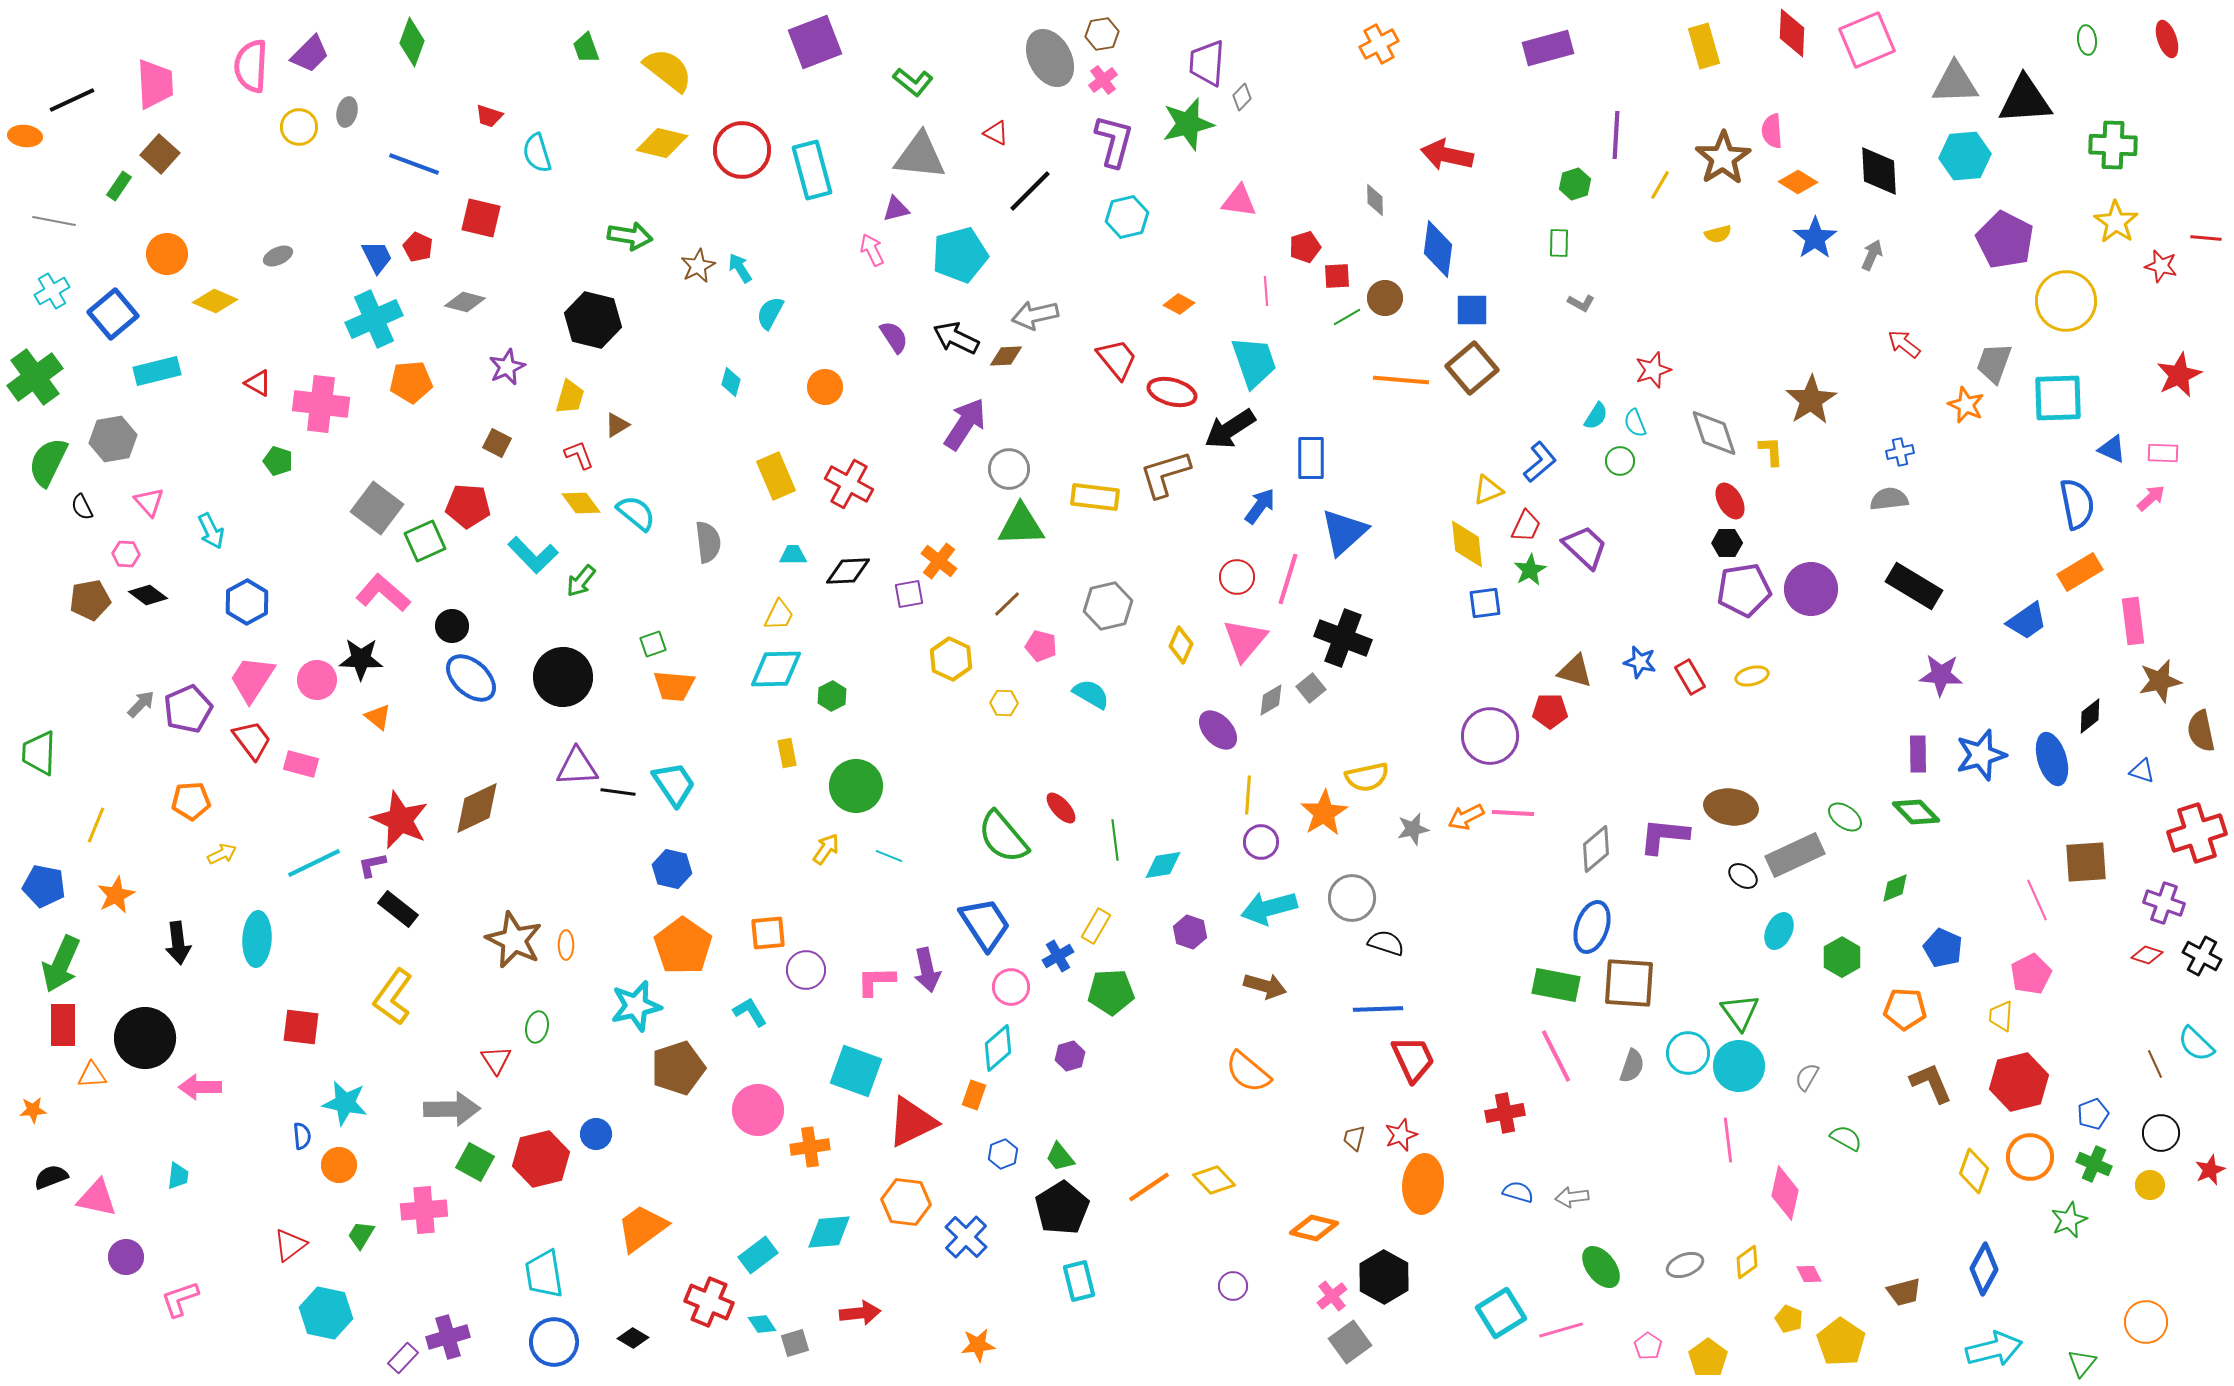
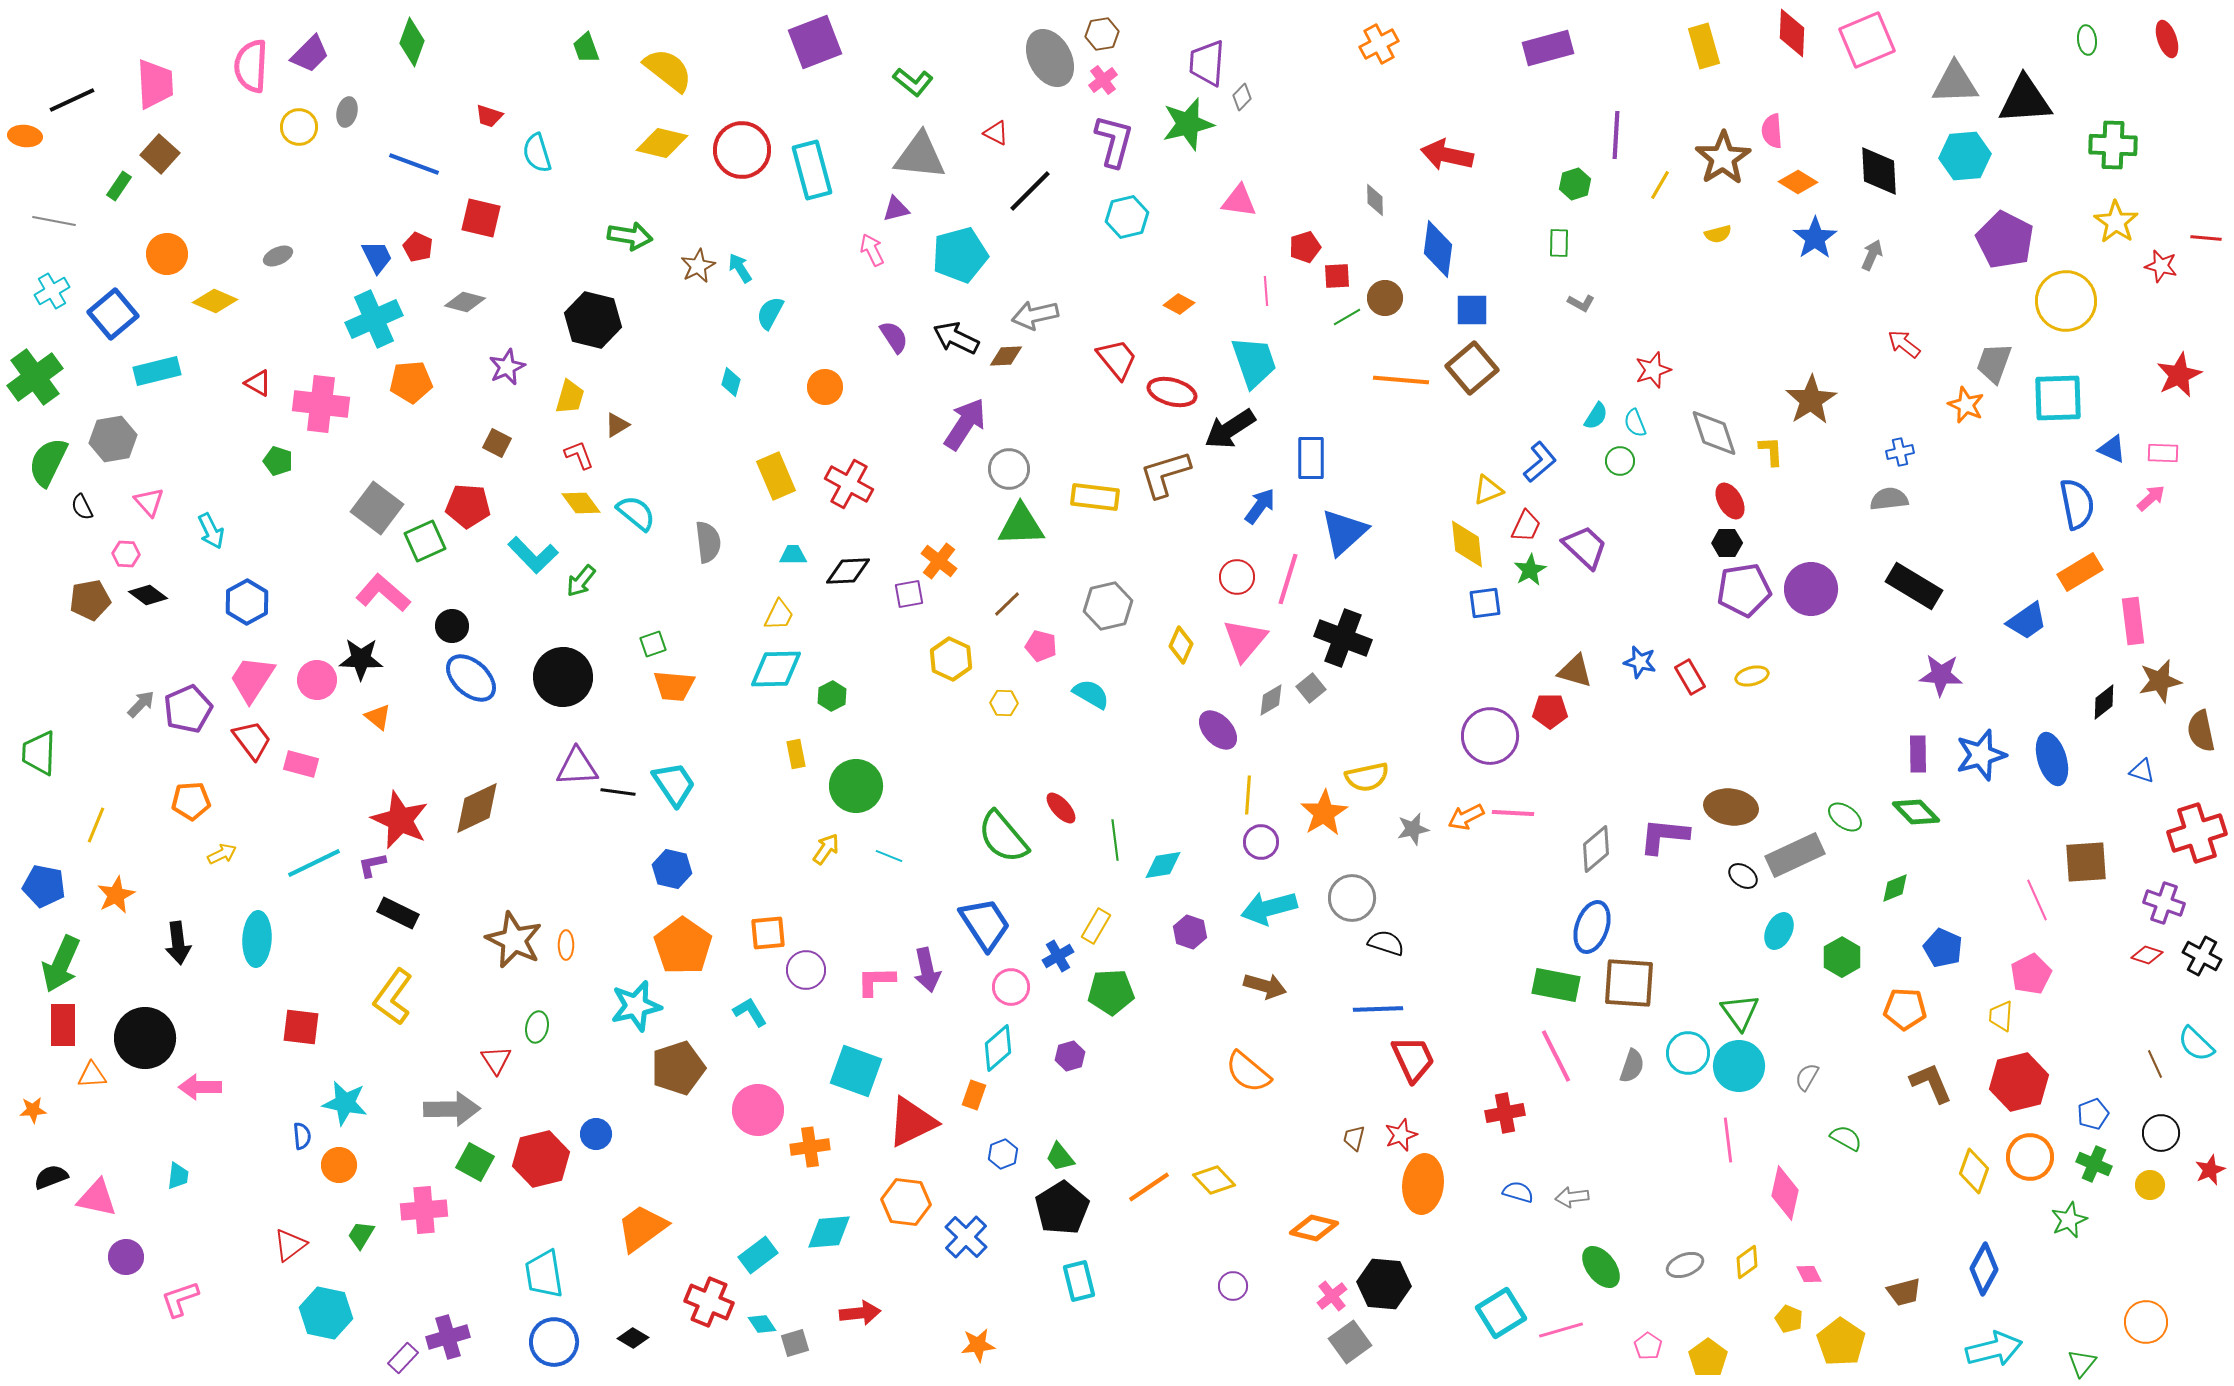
black diamond at (2090, 716): moved 14 px right, 14 px up
yellow rectangle at (787, 753): moved 9 px right, 1 px down
black rectangle at (398, 909): moved 4 px down; rotated 12 degrees counterclockwise
black hexagon at (1384, 1277): moved 7 px down; rotated 24 degrees counterclockwise
